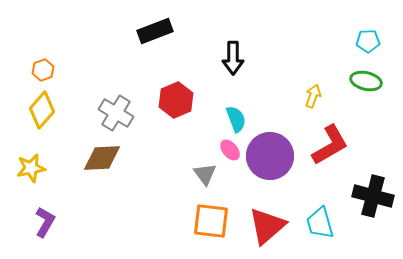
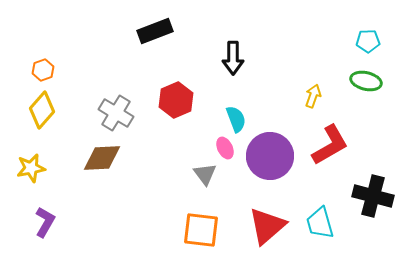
pink ellipse: moved 5 px left, 2 px up; rotated 15 degrees clockwise
orange square: moved 10 px left, 9 px down
